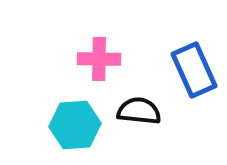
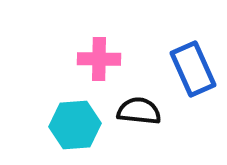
blue rectangle: moved 1 px left, 1 px up
